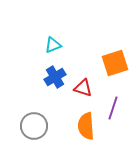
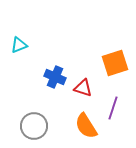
cyan triangle: moved 34 px left
blue cross: rotated 35 degrees counterclockwise
orange semicircle: rotated 28 degrees counterclockwise
